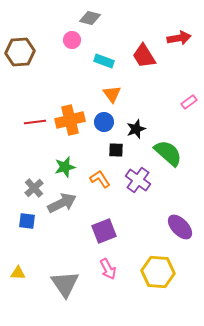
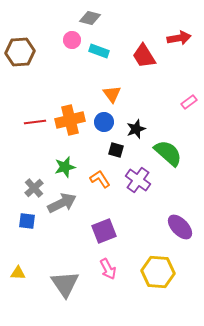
cyan rectangle: moved 5 px left, 10 px up
black square: rotated 14 degrees clockwise
